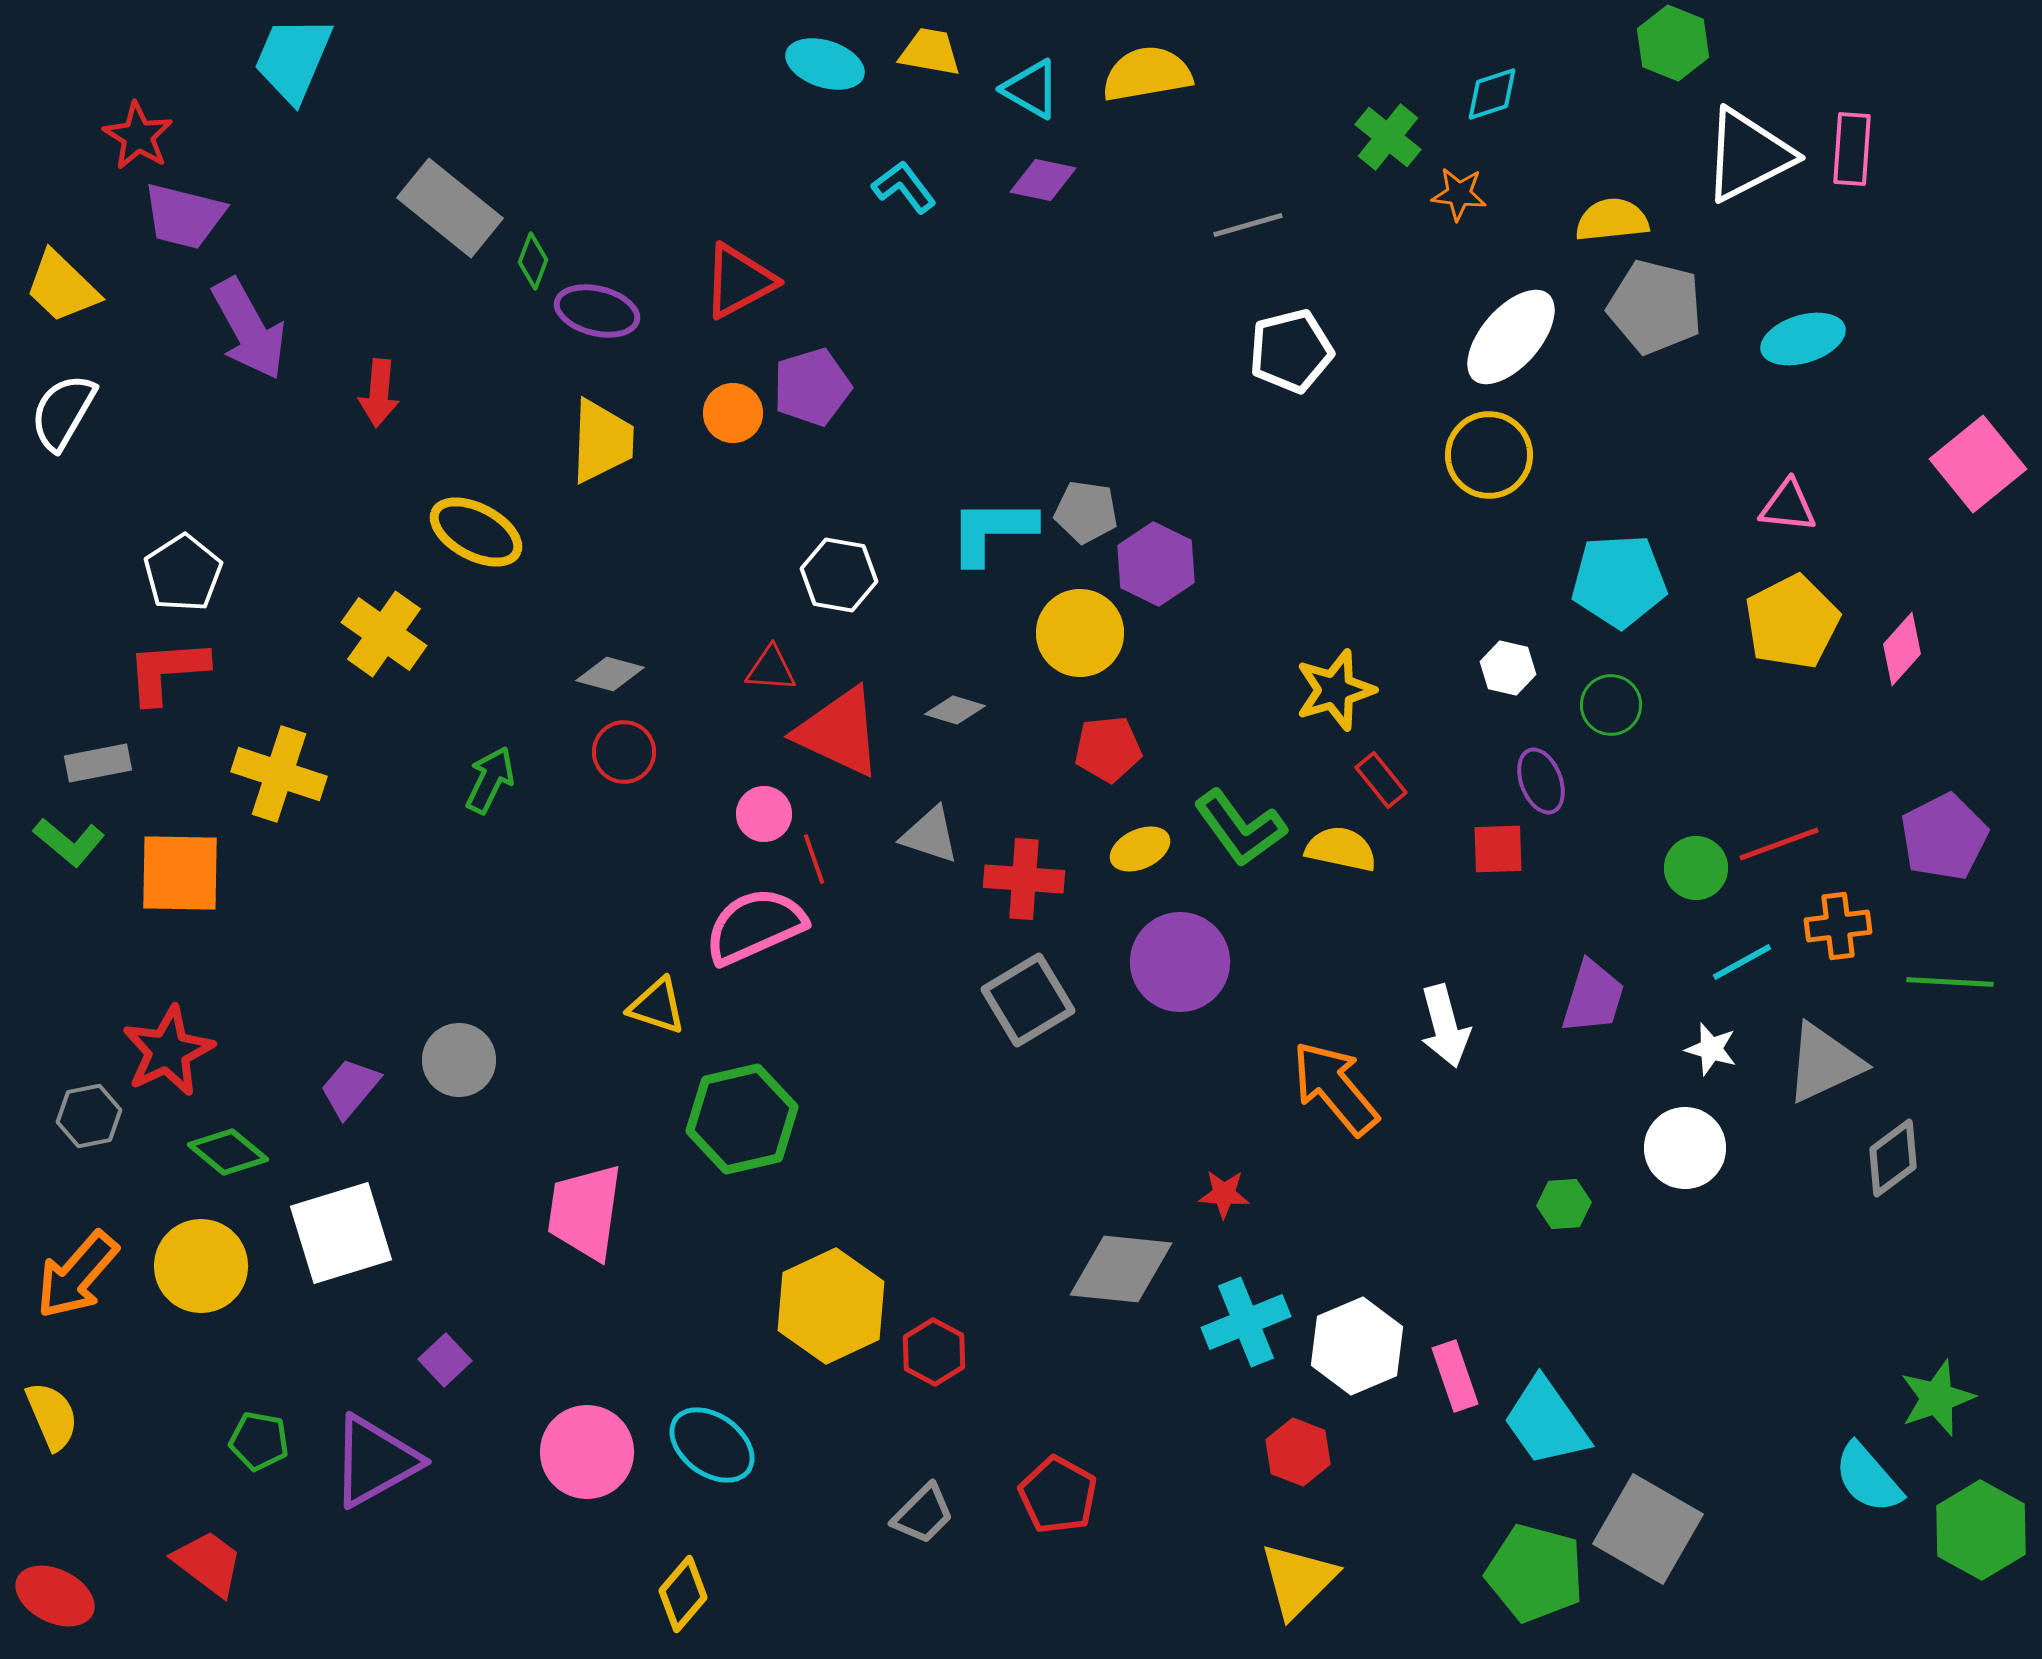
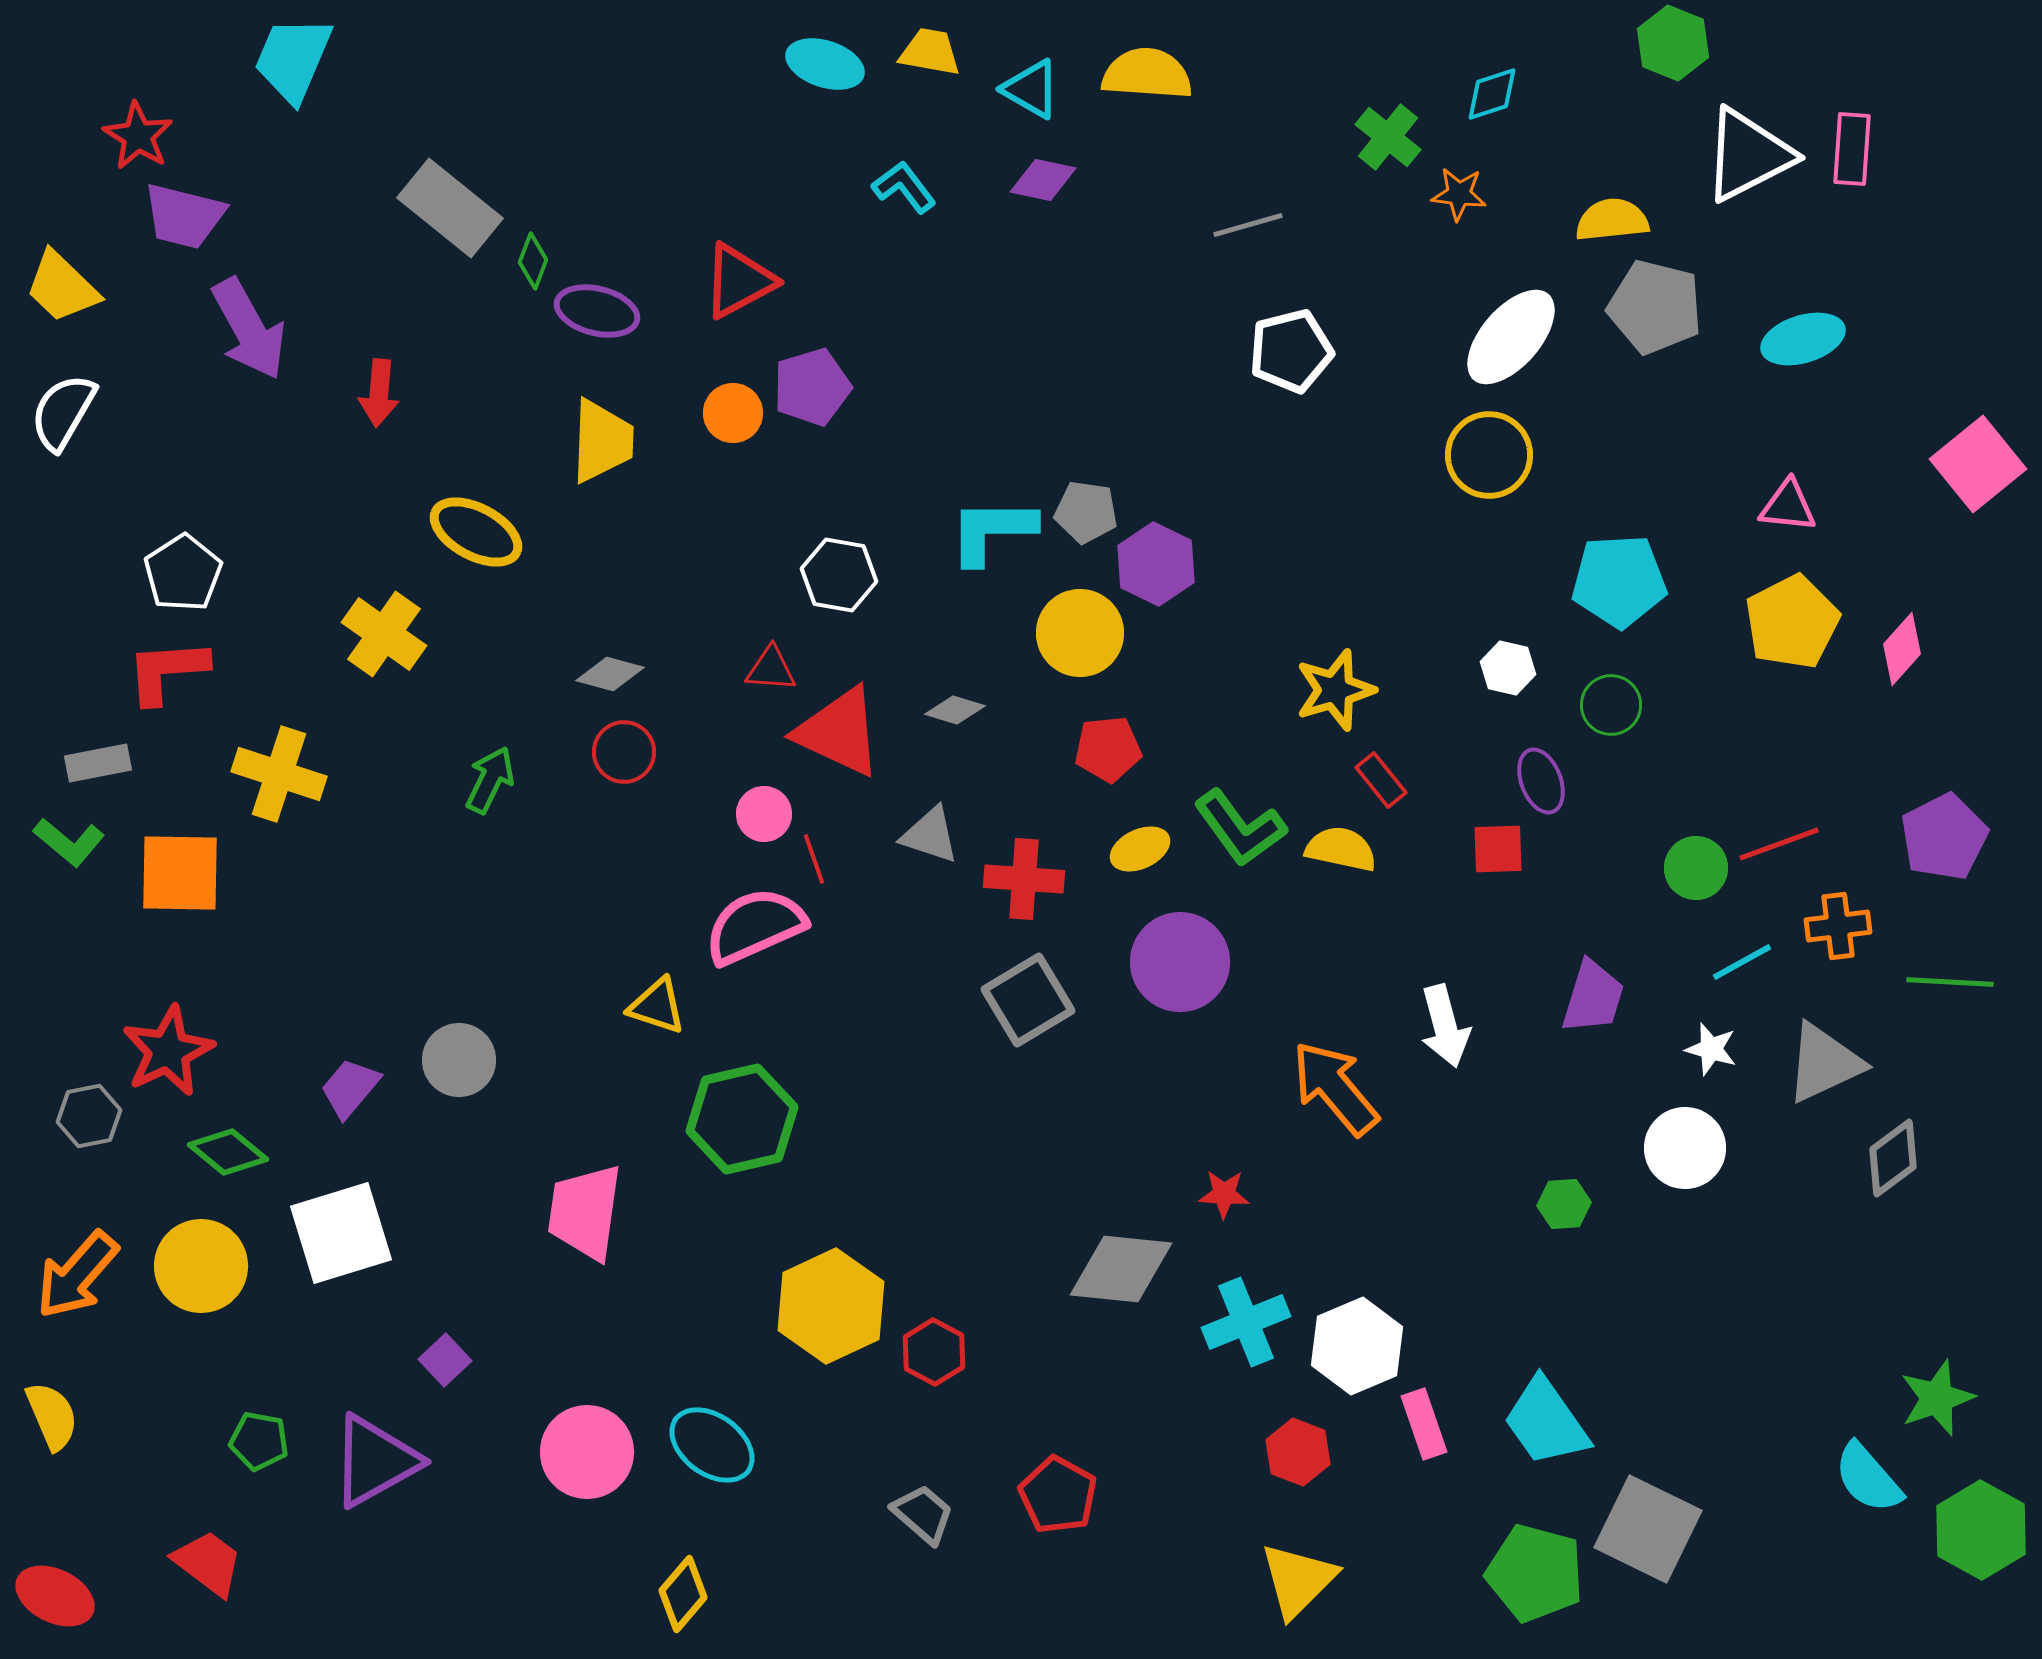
yellow semicircle at (1147, 74): rotated 14 degrees clockwise
pink rectangle at (1455, 1376): moved 31 px left, 48 px down
gray trapezoid at (923, 1514): rotated 94 degrees counterclockwise
gray square at (1648, 1529): rotated 4 degrees counterclockwise
